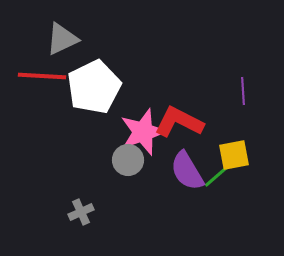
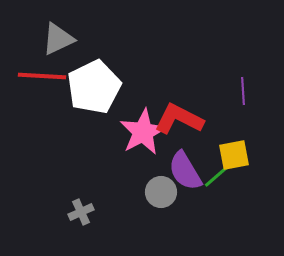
gray triangle: moved 4 px left
red L-shape: moved 3 px up
pink star: rotated 9 degrees counterclockwise
gray circle: moved 33 px right, 32 px down
purple semicircle: moved 2 px left
